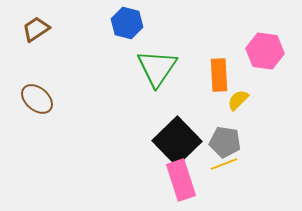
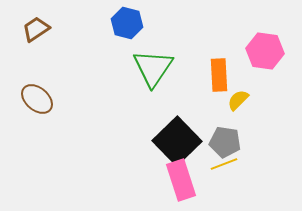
green triangle: moved 4 px left
